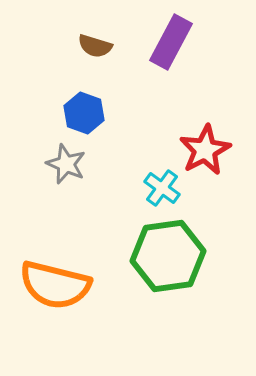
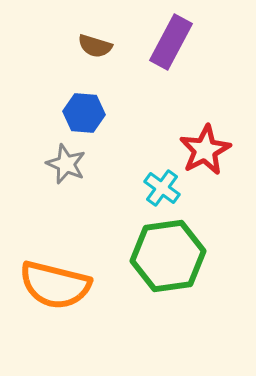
blue hexagon: rotated 15 degrees counterclockwise
